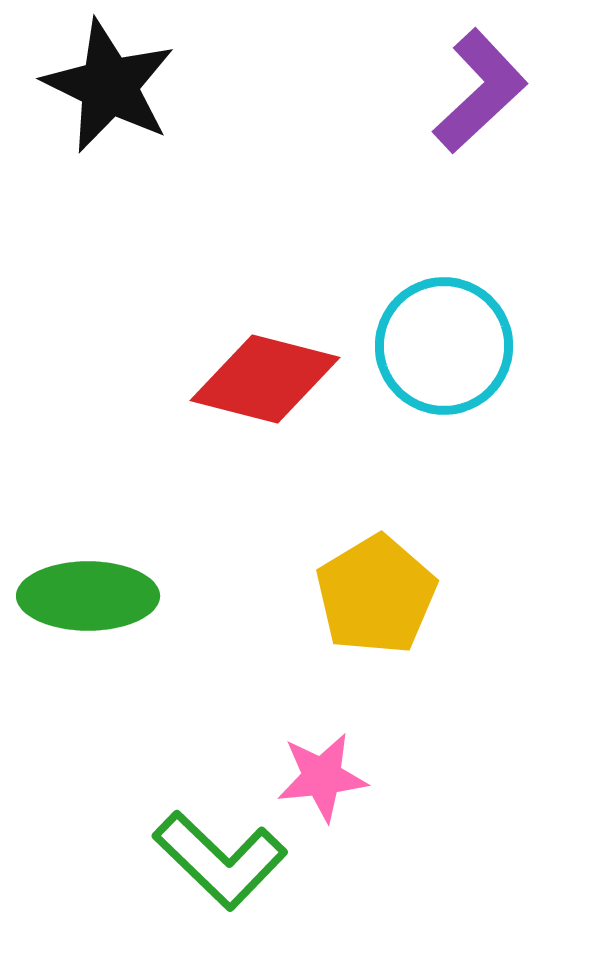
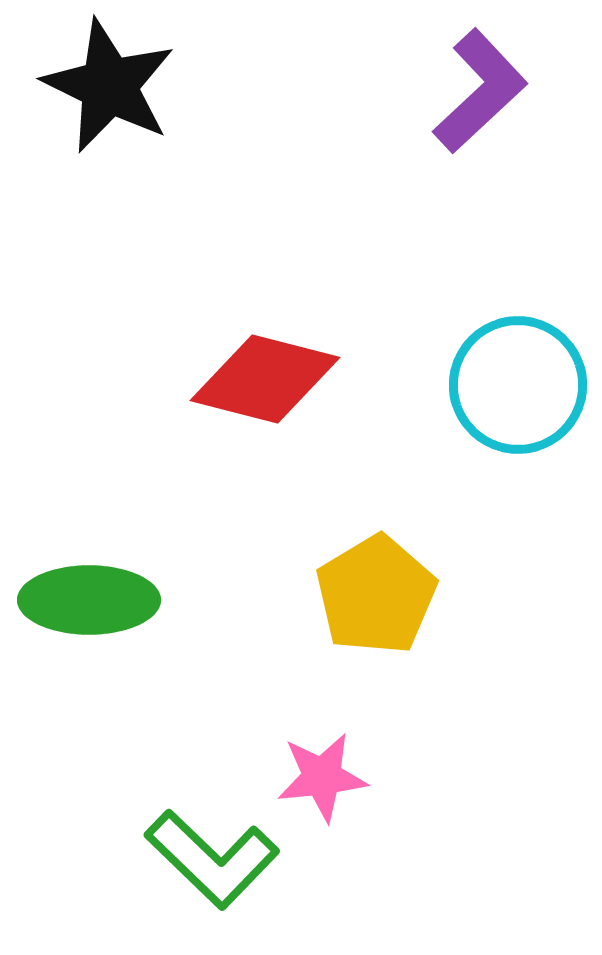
cyan circle: moved 74 px right, 39 px down
green ellipse: moved 1 px right, 4 px down
green L-shape: moved 8 px left, 1 px up
